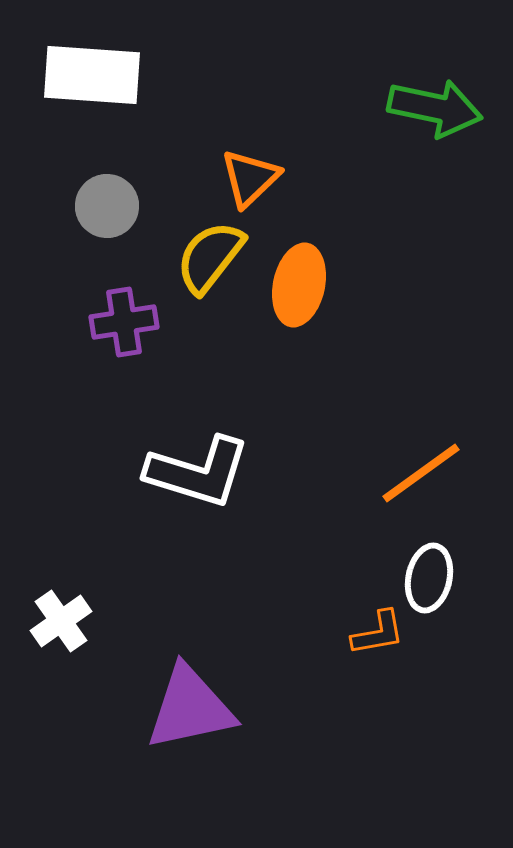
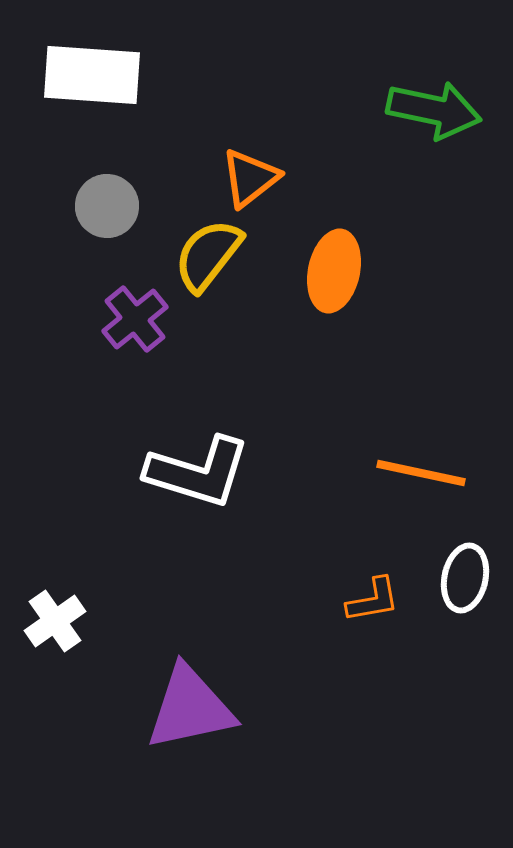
green arrow: moved 1 px left, 2 px down
orange triangle: rotated 6 degrees clockwise
yellow semicircle: moved 2 px left, 2 px up
orange ellipse: moved 35 px right, 14 px up
purple cross: moved 11 px right, 3 px up; rotated 30 degrees counterclockwise
orange line: rotated 48 degrees clockwise
white ellipse: moved 36 px right
white cross: moved 6 px left
orange L-shape: moved 5 px left, 33 px up
